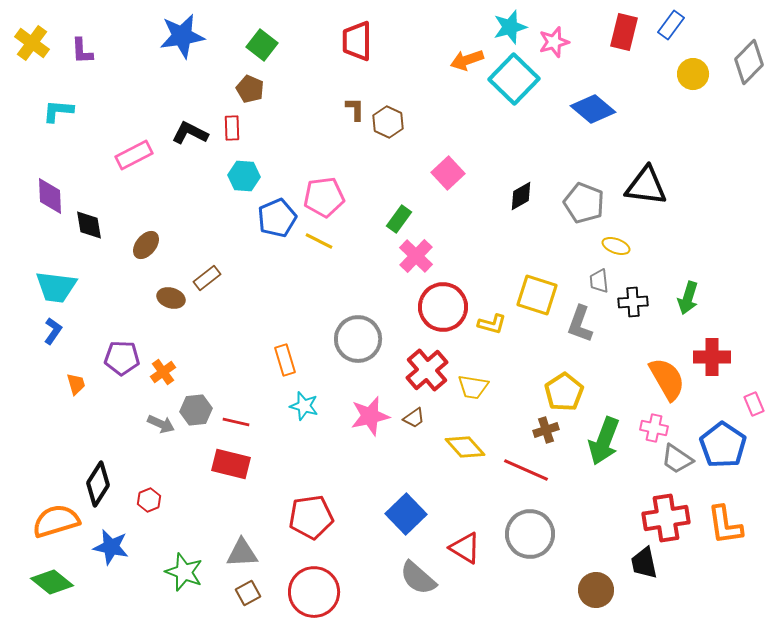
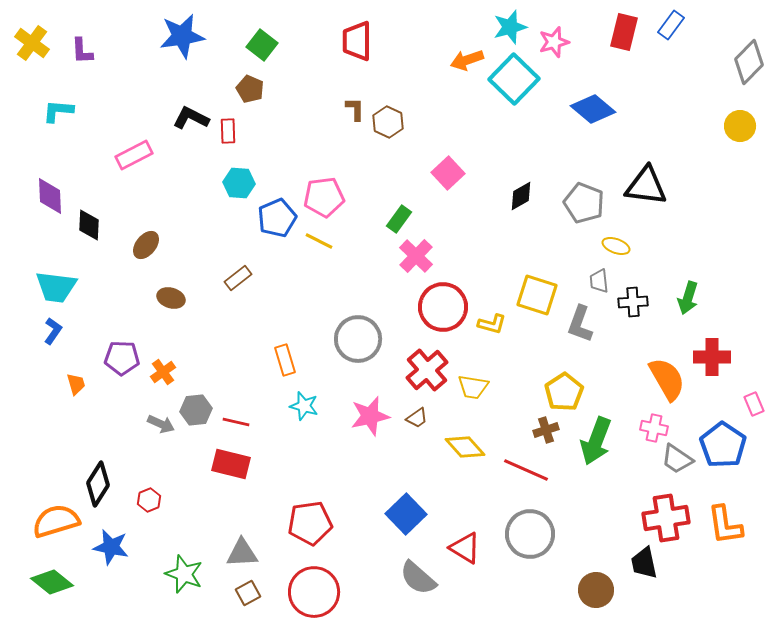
yellow circle at (693, 74): moved 47 px right, 52 px down
red rectangle at (232, 128): moved 4 px left, 3 px down
black L-shape at (190, 133): moved 1 px right, 15 px up
cyan hexagon at (244, 176): moved 5 px left, 7 px down
black diamond at (89, 225): rotated 12 degrees clockwise
brown rectangle at (207, 278): moved 31 px right
brown trapezoid at (414, 418): moved 3 px right
green arrow at (604, 441): moved 8 px left
red pentagon at (311, 517): moved 1 px left, 6 px down
green star at (184, 572): moved 2 px down
